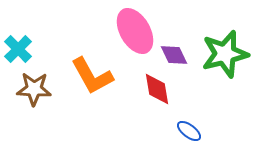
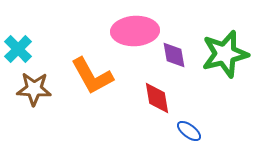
pink ellipse: rotated 63 degrees counterclockwise
purple diamond: rotated 16 degrees clockwise
red diamond: moved 9 px down
